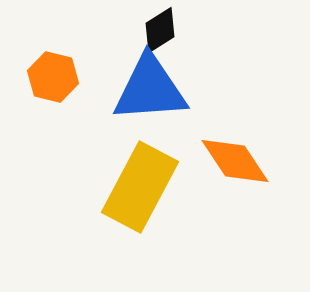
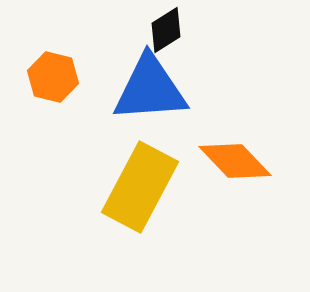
black diamond: moved 6 px right
orange diamond: rotated 10 degrees counterclockwise
